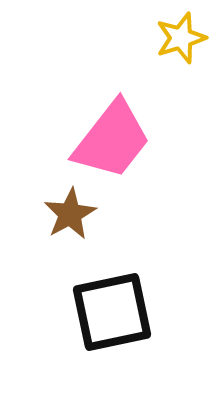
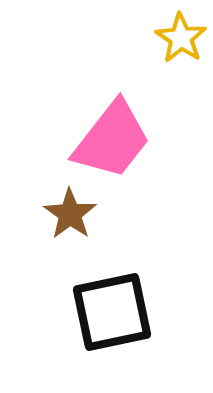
yellow star: rotated 21 degrees counterclockwise
brown star: rotated 8 degrees counterclockwise
